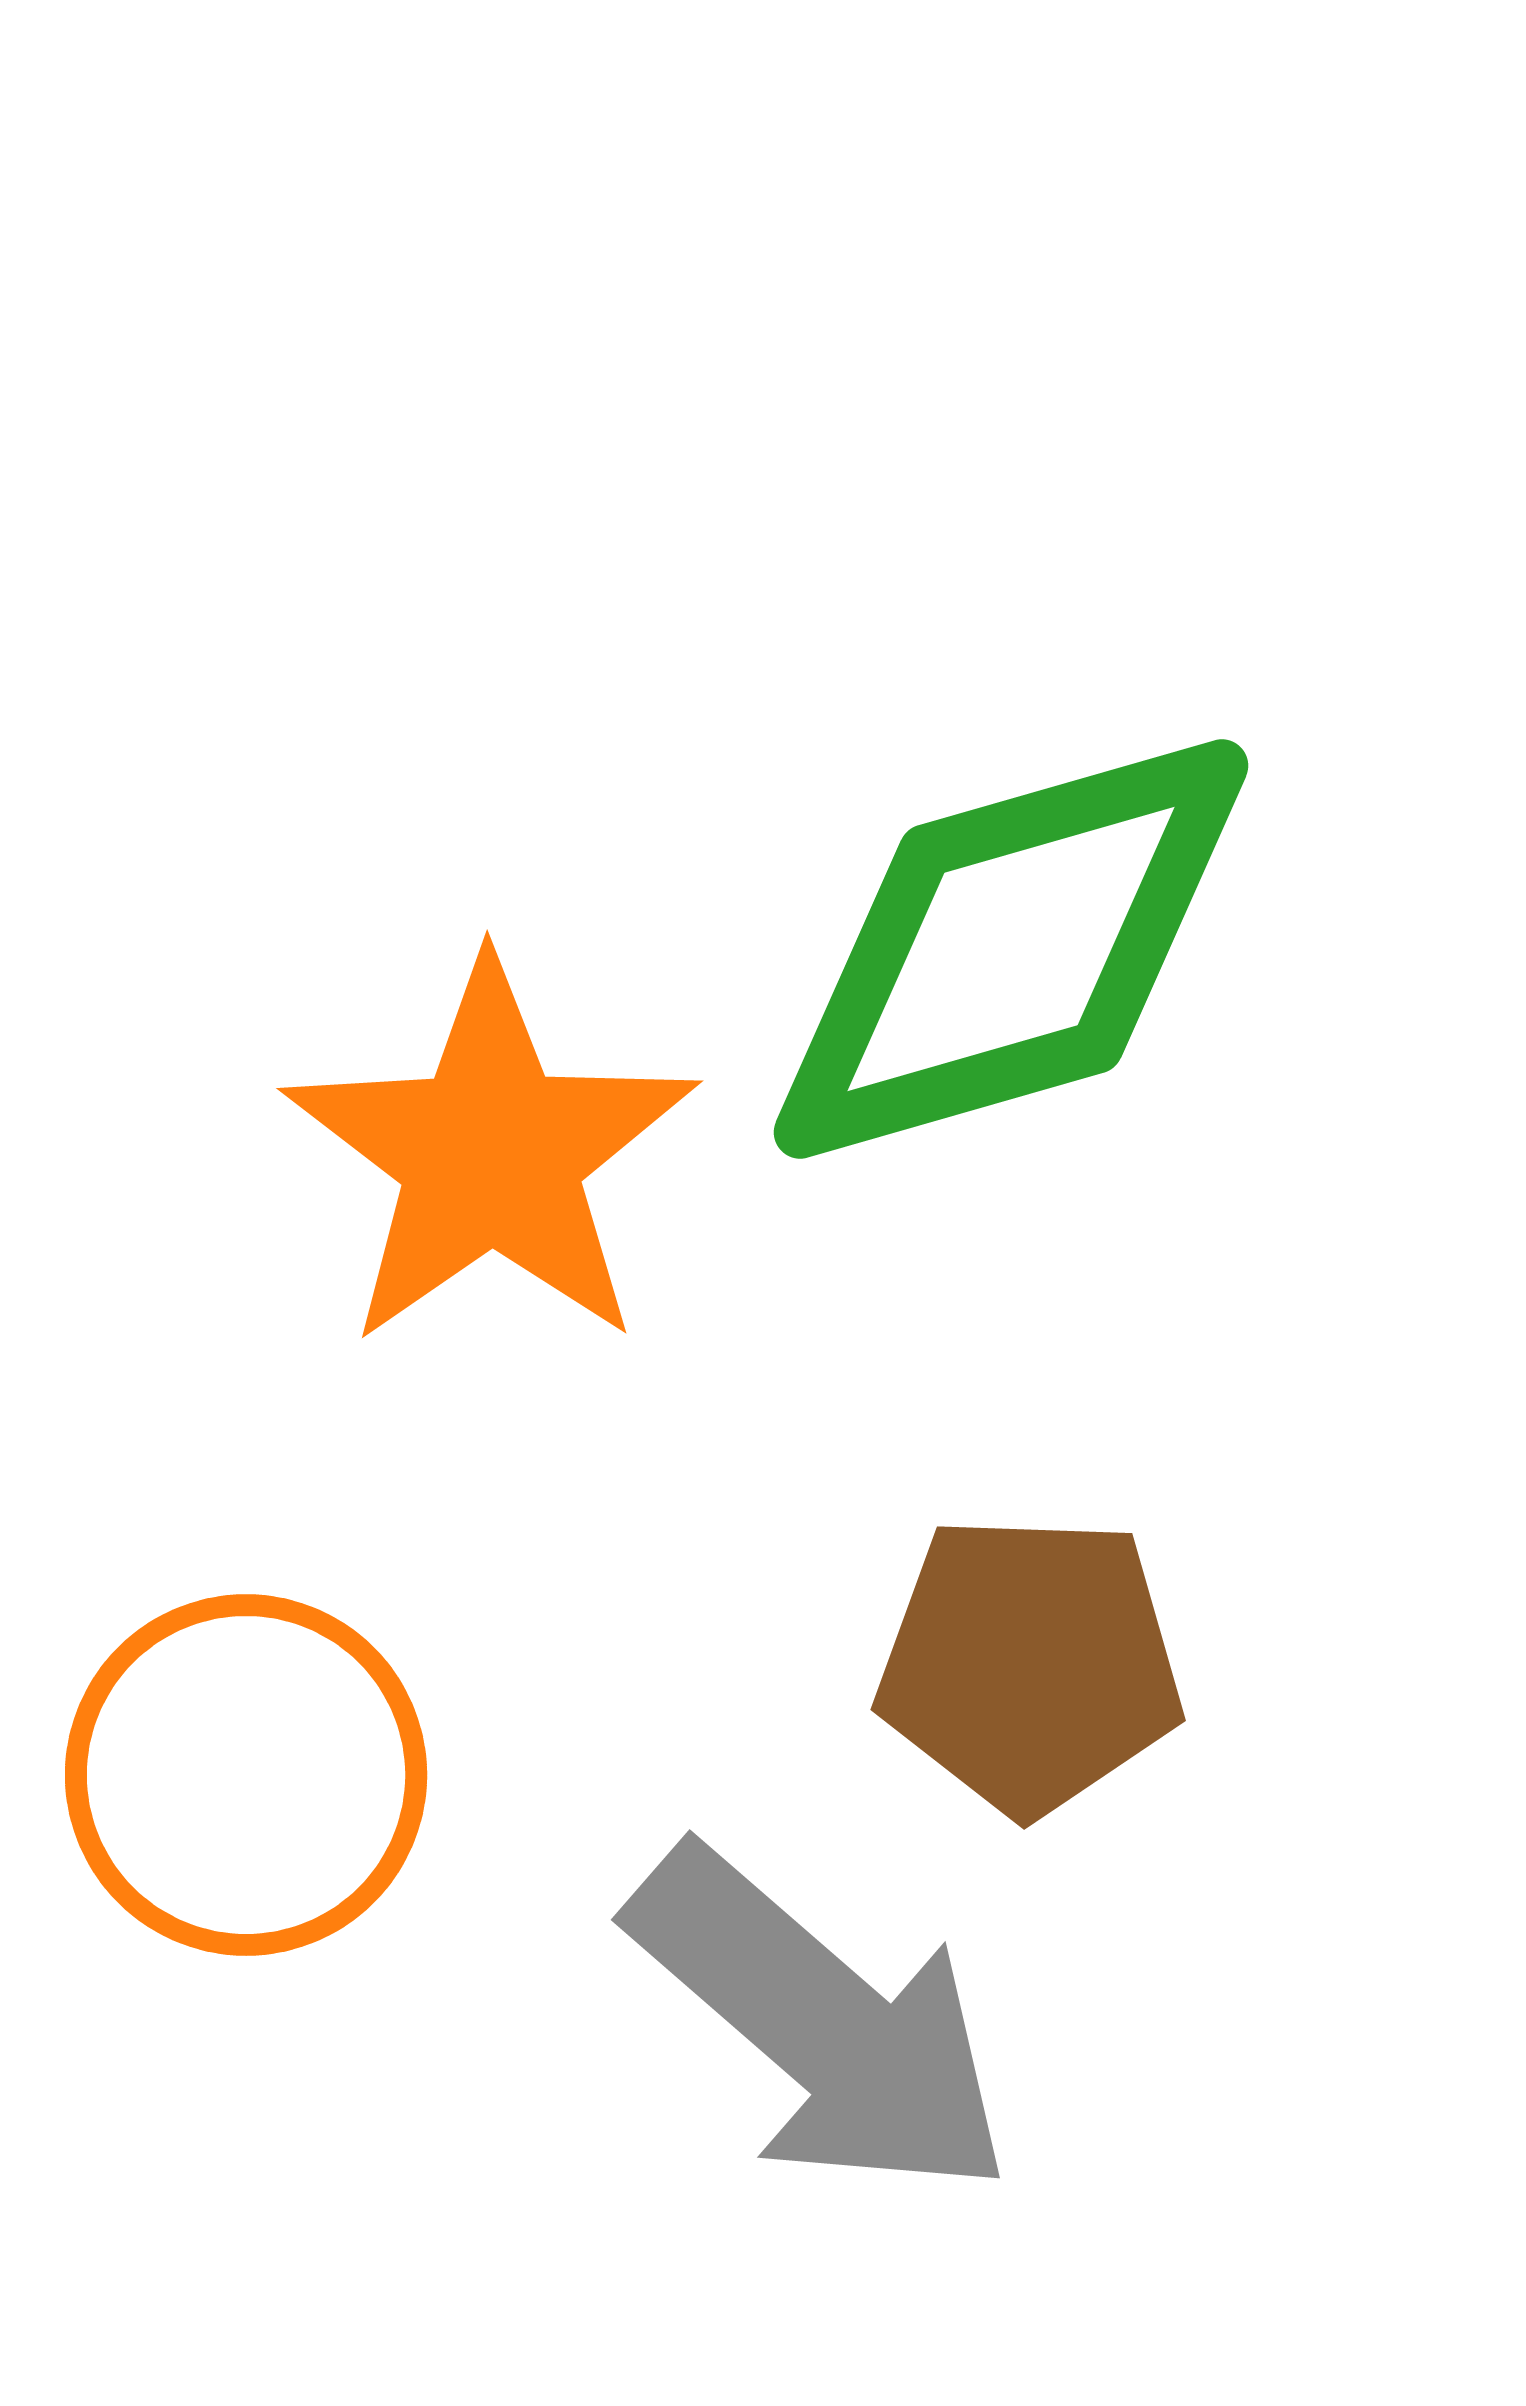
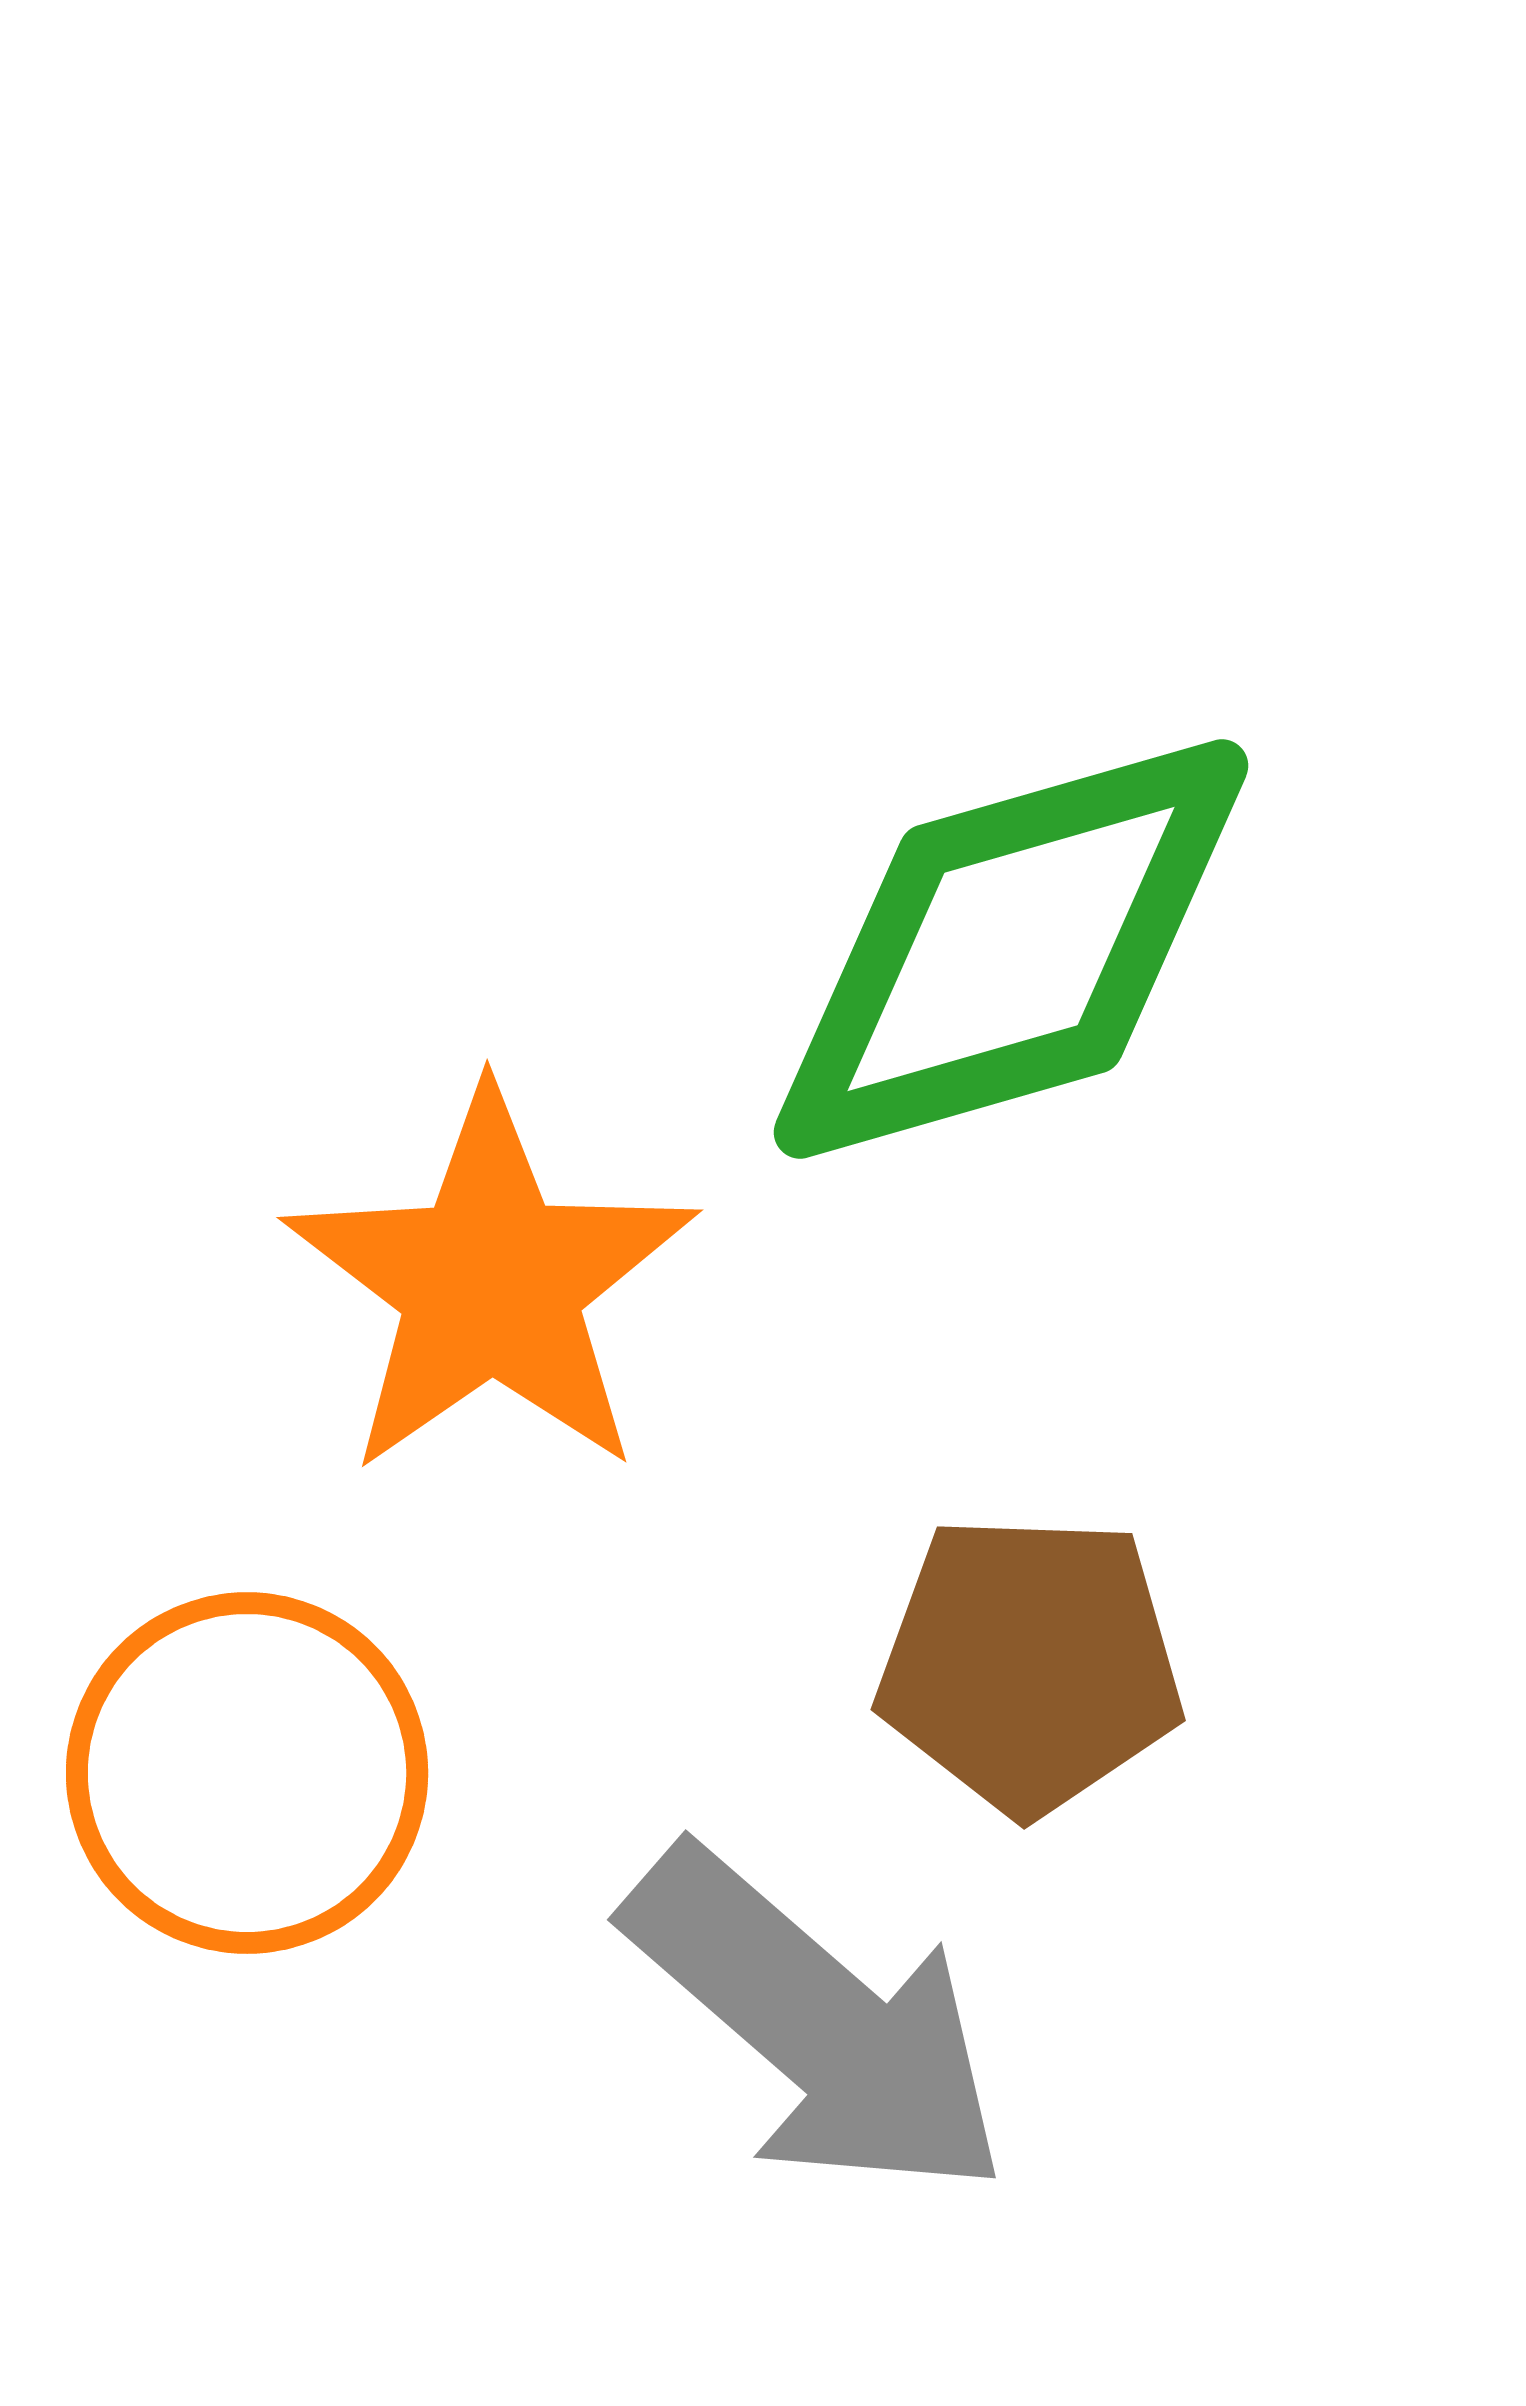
orange star: moved 129 px down
orange circle: moved 1 px right, 2 px up
gray arrow: moved 4 px left
